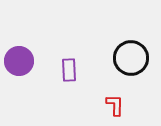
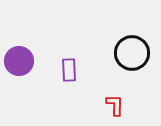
black circle: moved 1 px right, 5 px up
